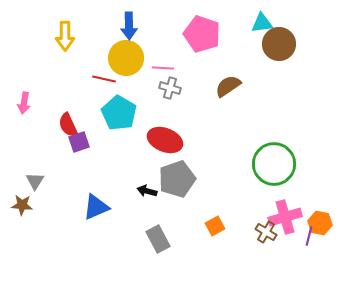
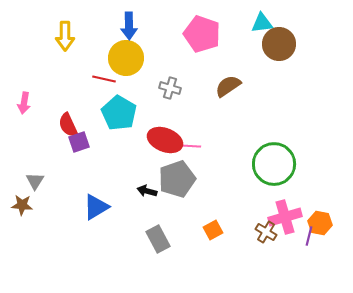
pink line: moved 27 px right, 78 px down
blue triangle: rotated 8 degrees counterclockwise
orange square: moved 2 px left, 4 px down
